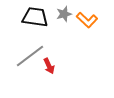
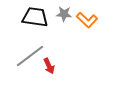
gray star: rotated 21 degrees clockwise
